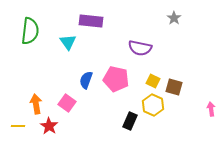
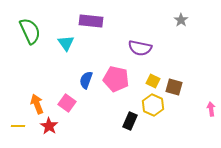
gray star: moved 7 px right, 2 px down
green semicircle: rotated 32 degrees counterclockwise
cyan triangle: moved 2 px left, 1 px down
orange arrow: moved 1 px right; rotated 12 degrees counterclockwise
